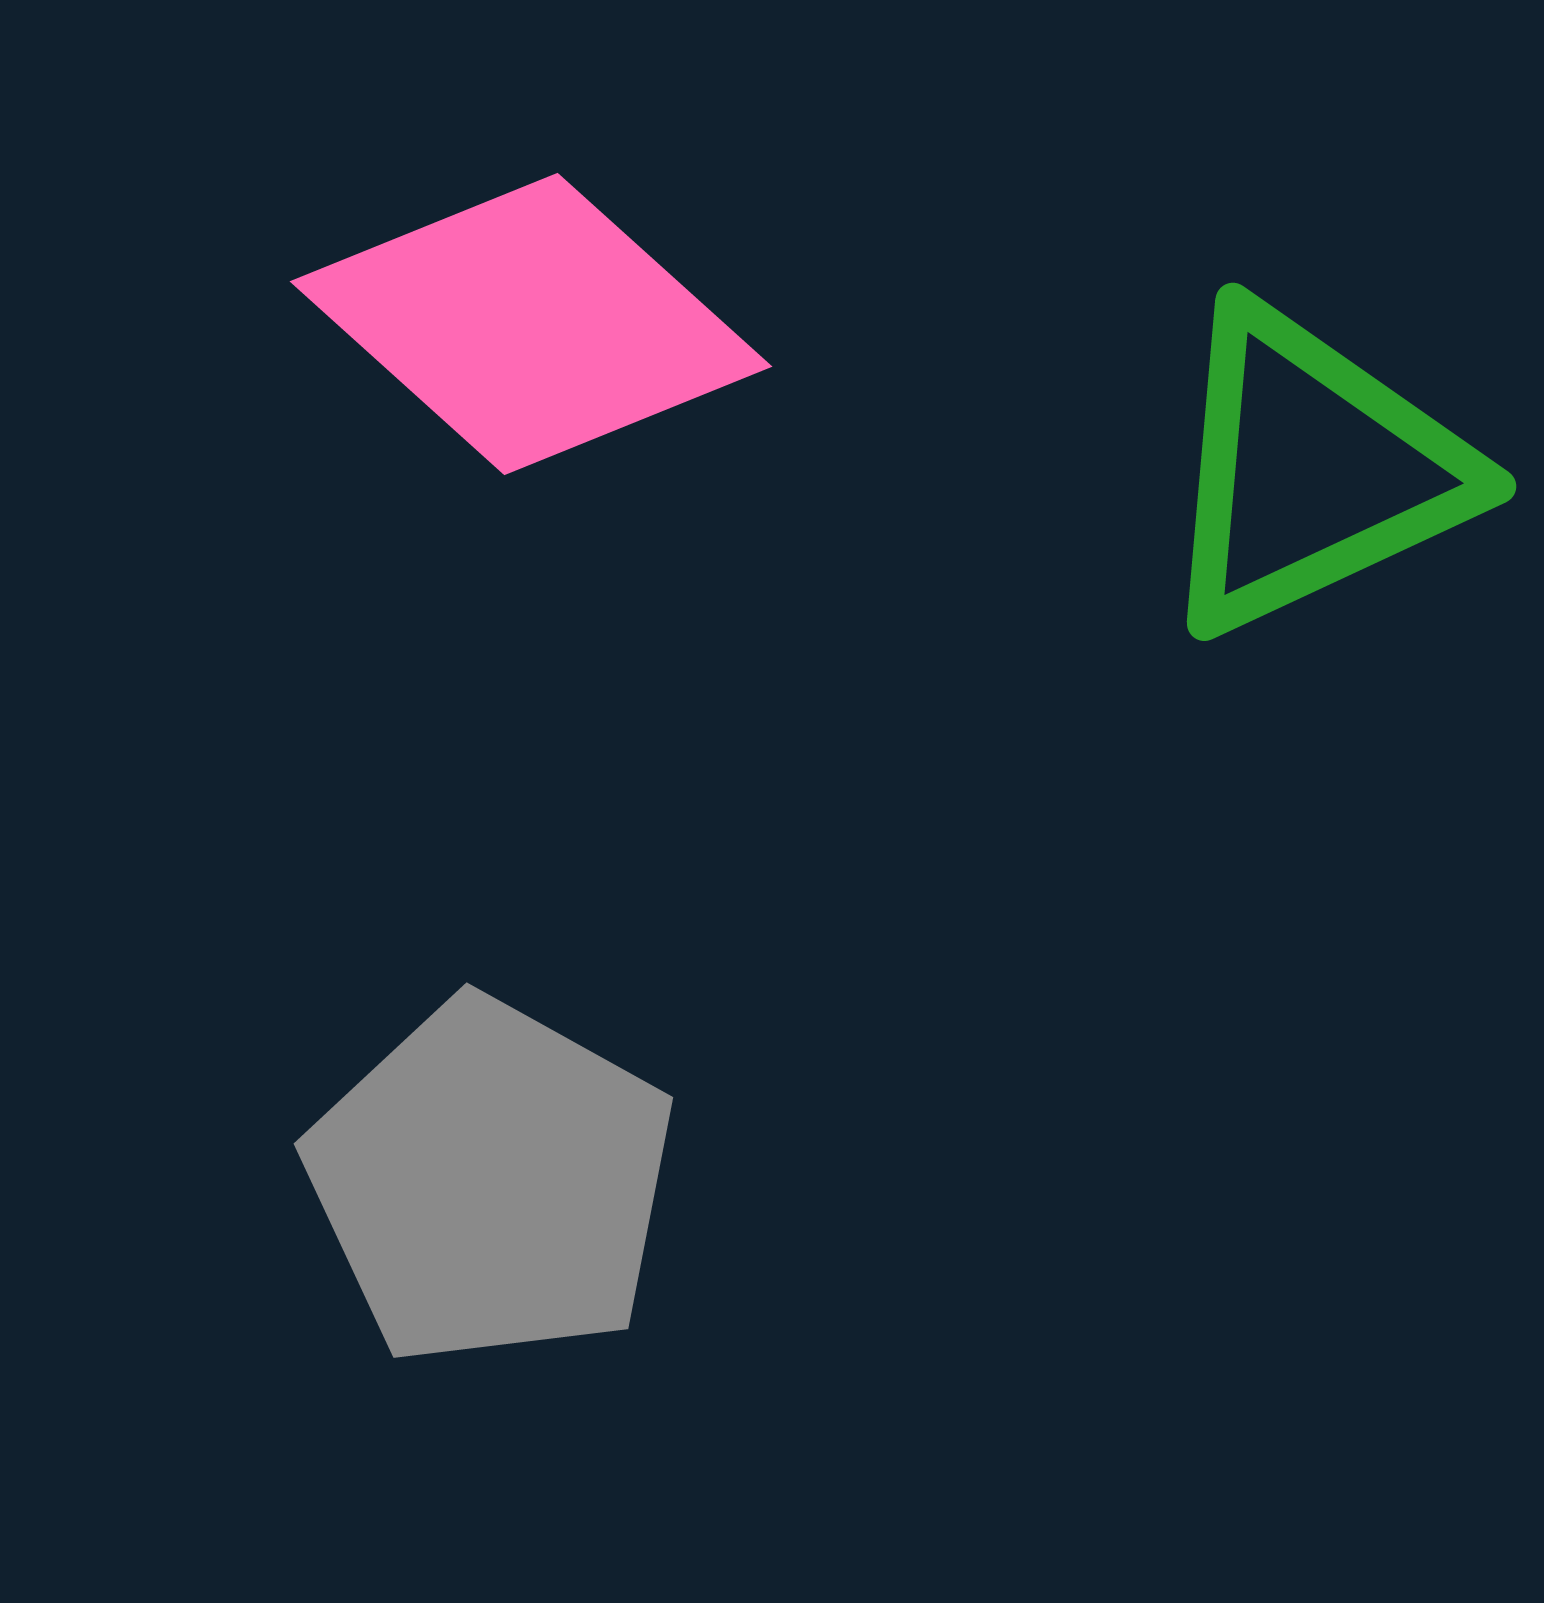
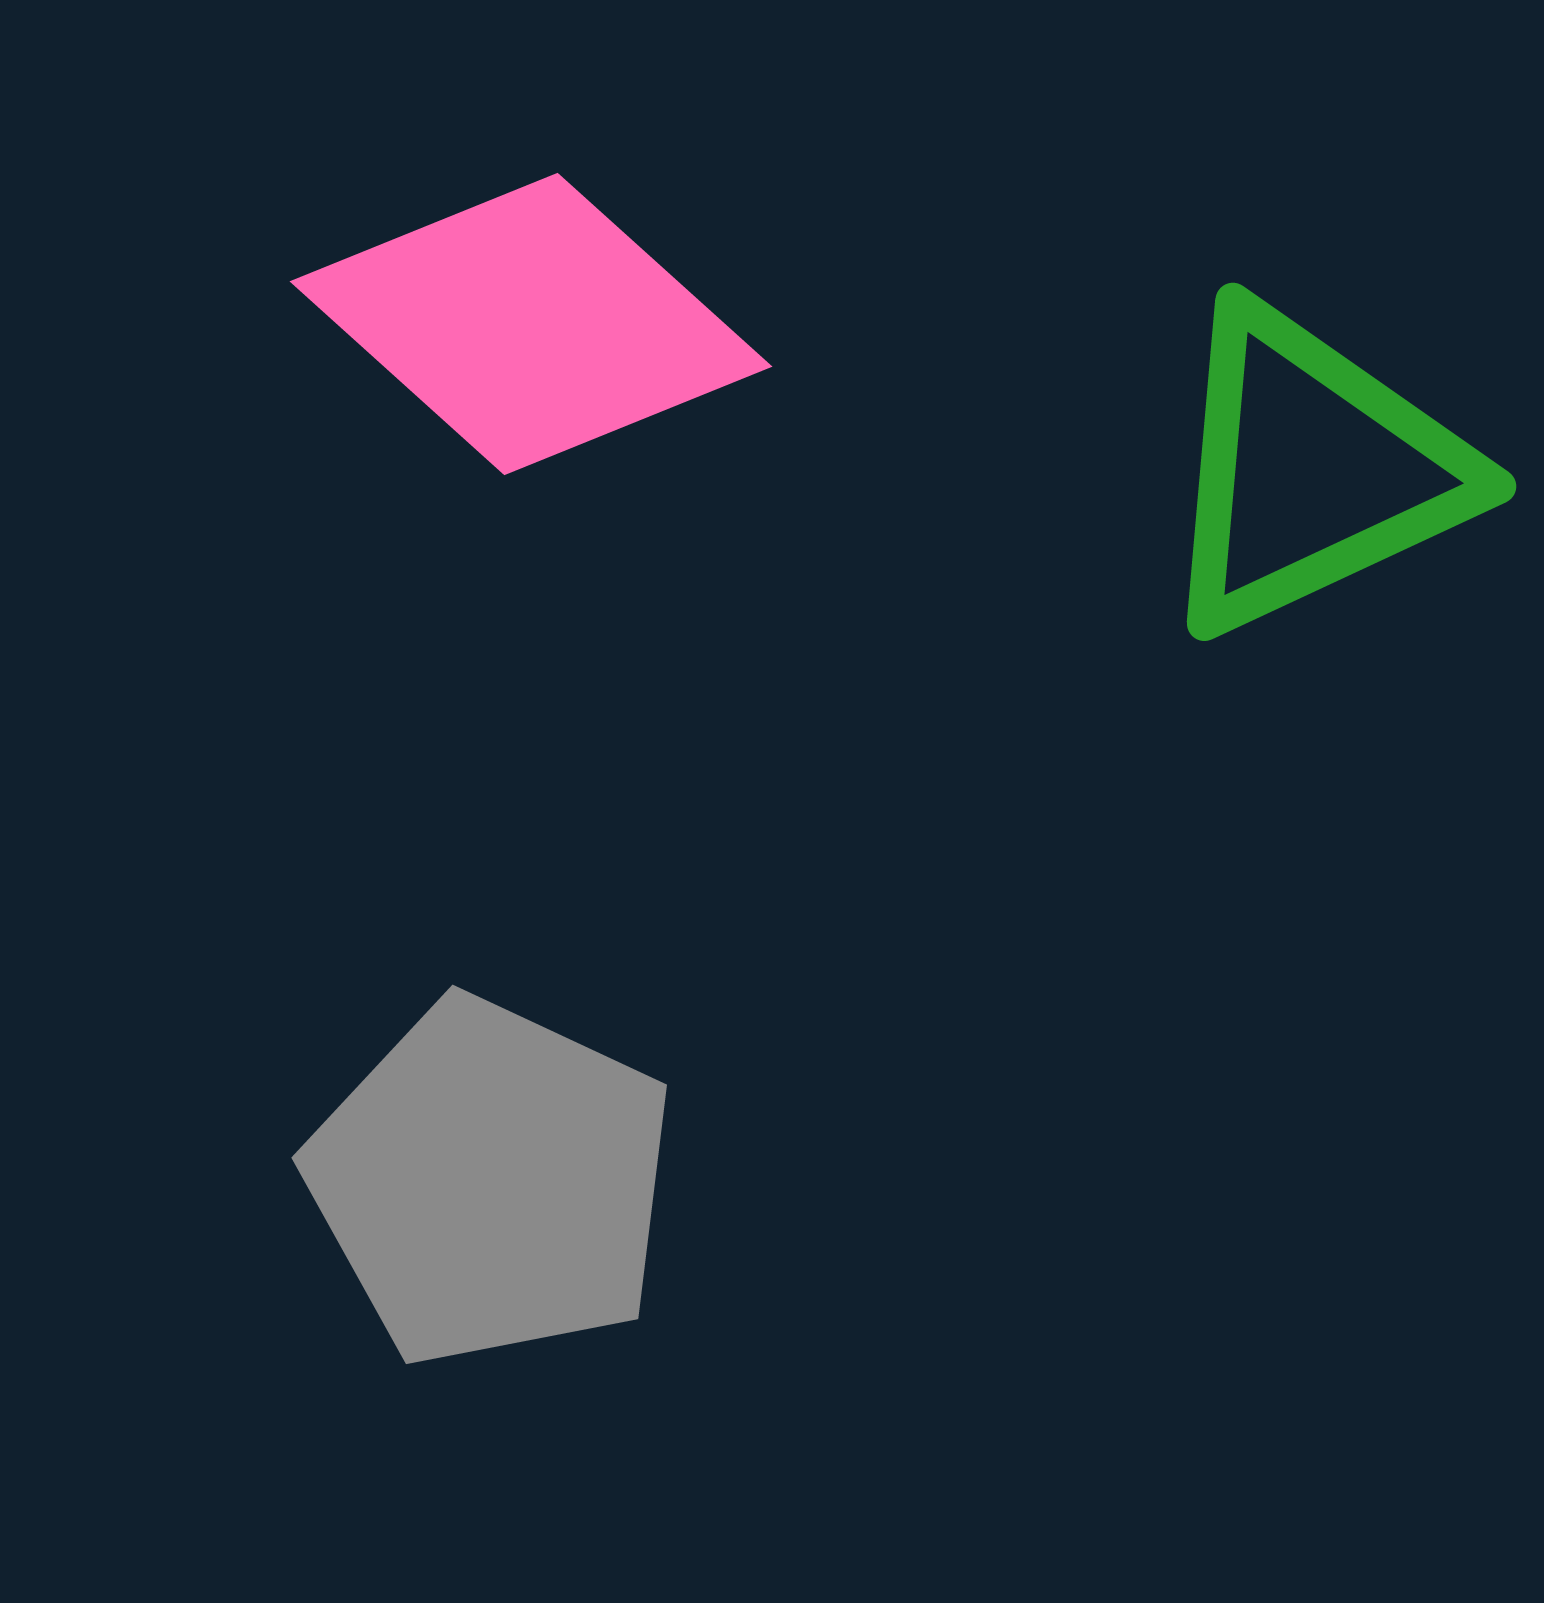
gray pentagon: rotated 4 degrees counterclockwise
